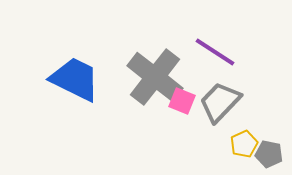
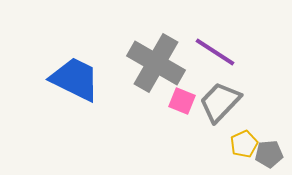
gray cross: moved 1 px right, 14 px up; rotated 8 degrees counterclockwise
gray pentagon: rotated 16 degrees counterclockwise
